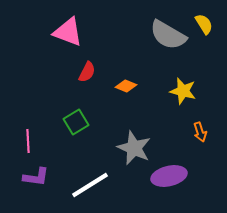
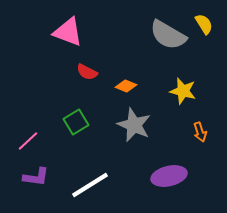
red semicircle: rotated 90 degrees clockwise
pink line: rotated 50 degrees clockwise
gray star: moved 23 px up
